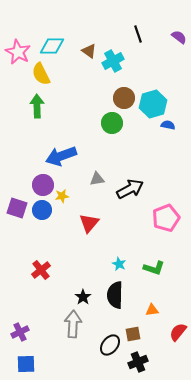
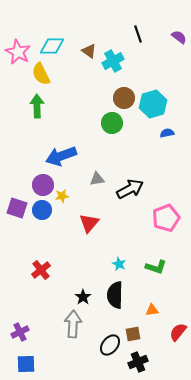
blue semicircle: moved 1 px left, 8 px down; rotated 24 degrees counterclockwise
green L-shape: moved 2 px right, 1 px up
